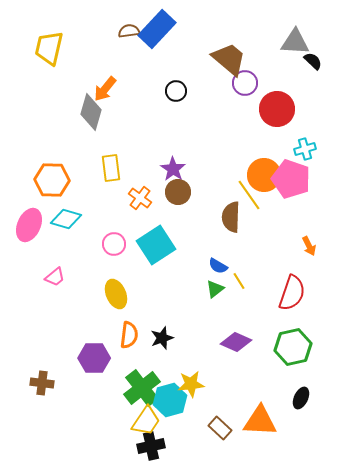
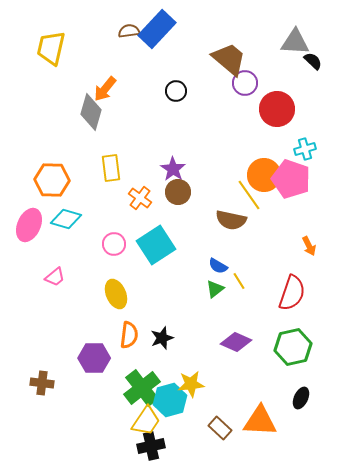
yellow trapezoid at (49, 48): moved 2 px right
brown semicircle at (231, 217): moved 3 px down; rotated 80 degrees counterclockwise
